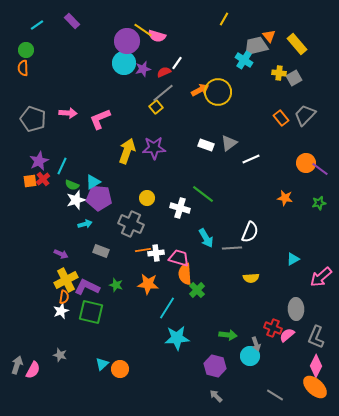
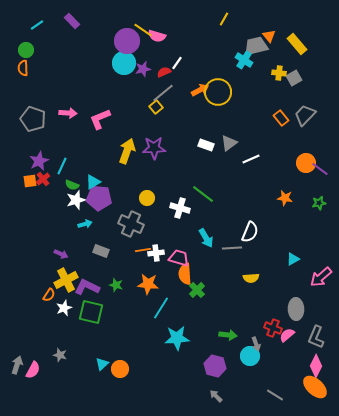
orange semicircle at (64, 297): moved 15 px left, 2 px up; rotated 24 degrees clockwise
cyan line at (167, 308): moved 6 px left
white star at (61, 311): moved 3 px right, 3 px up
